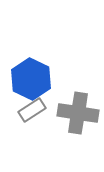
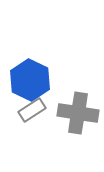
blue hexagon: moved 1 px left, 1 px down
